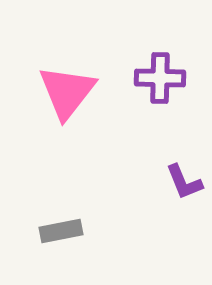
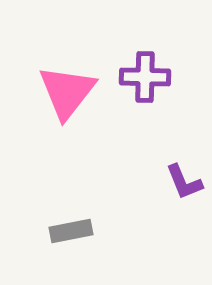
purple cross: moved 15 px left, 1 px up
gray rectangle: moved 10 px right
